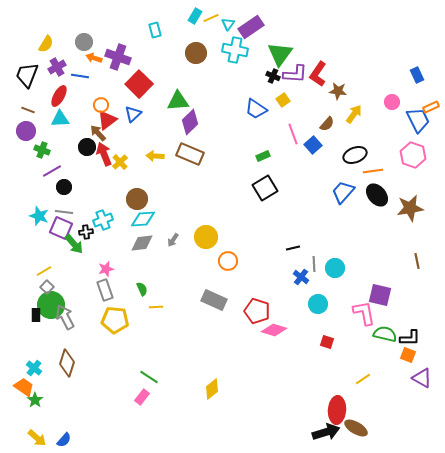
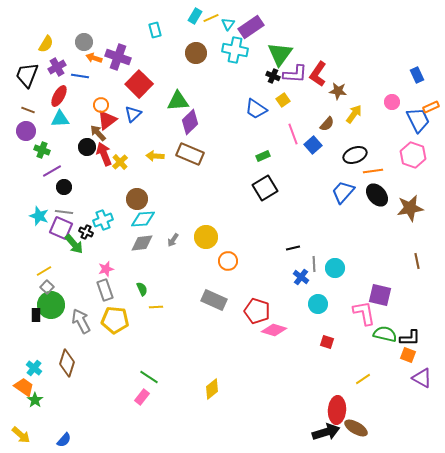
black cross at (86, 232): rotated 32 degrees clockwise
gray arrow at (65, 317): moved 16 px right, 4 px down
yellow arrow at (37, 438): moved 16 px left, 3 px up
